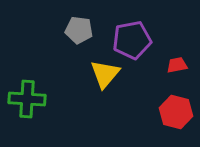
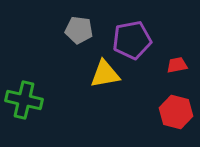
yellow triangle: rotated 40 degrees clockwise
green cross: moved 3 px left, 1 px down; rotated 9 degrees clockwise
